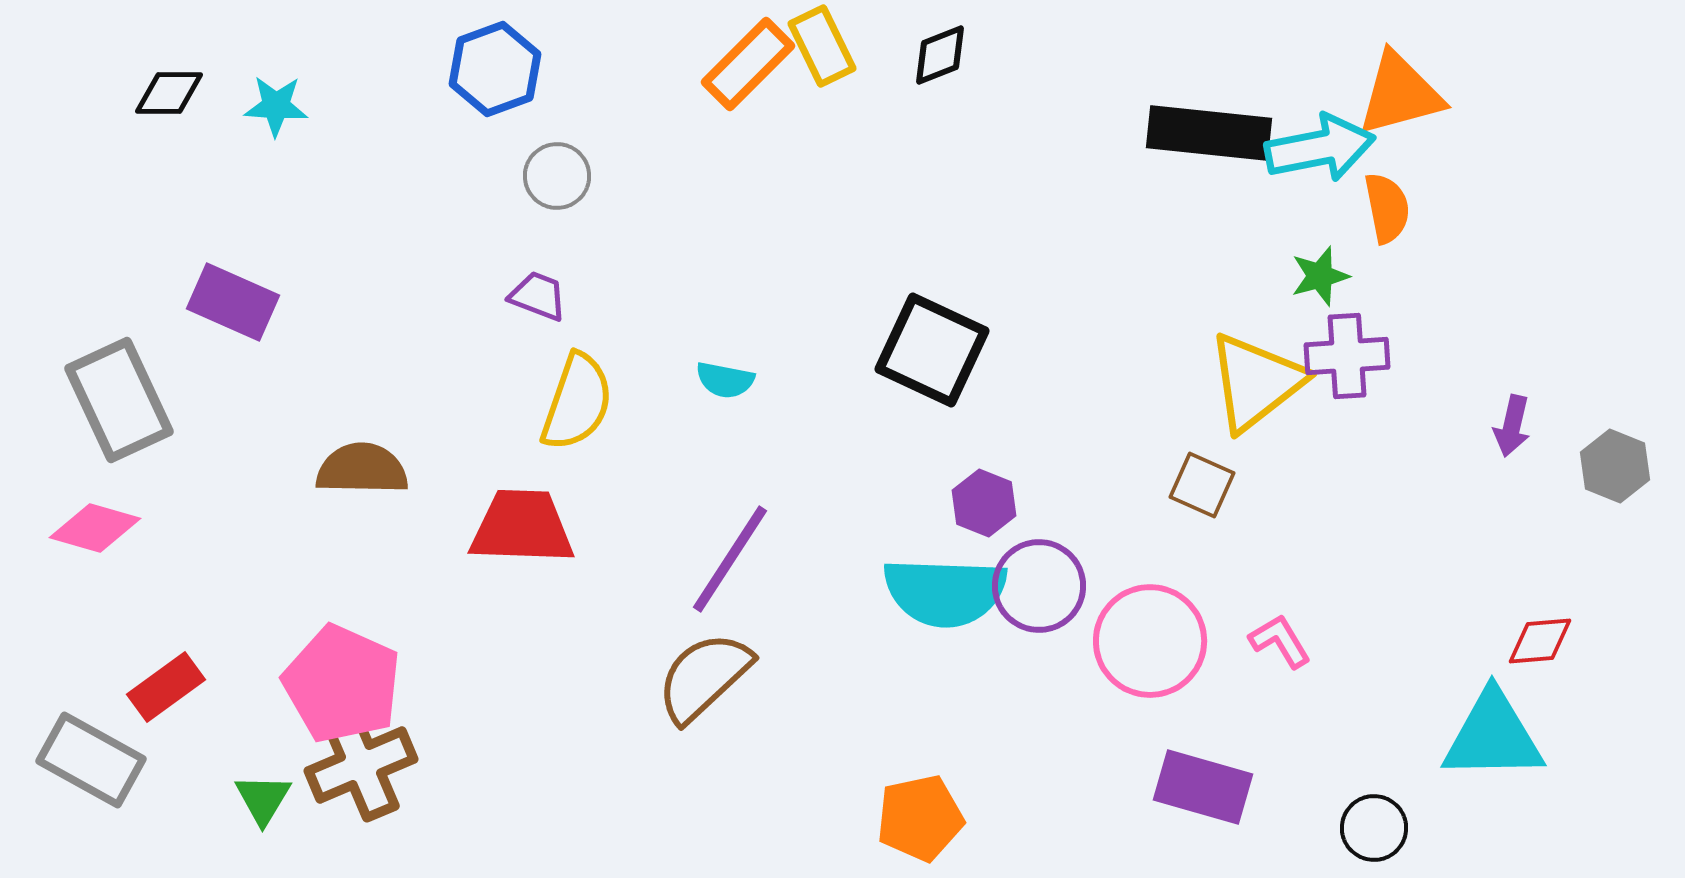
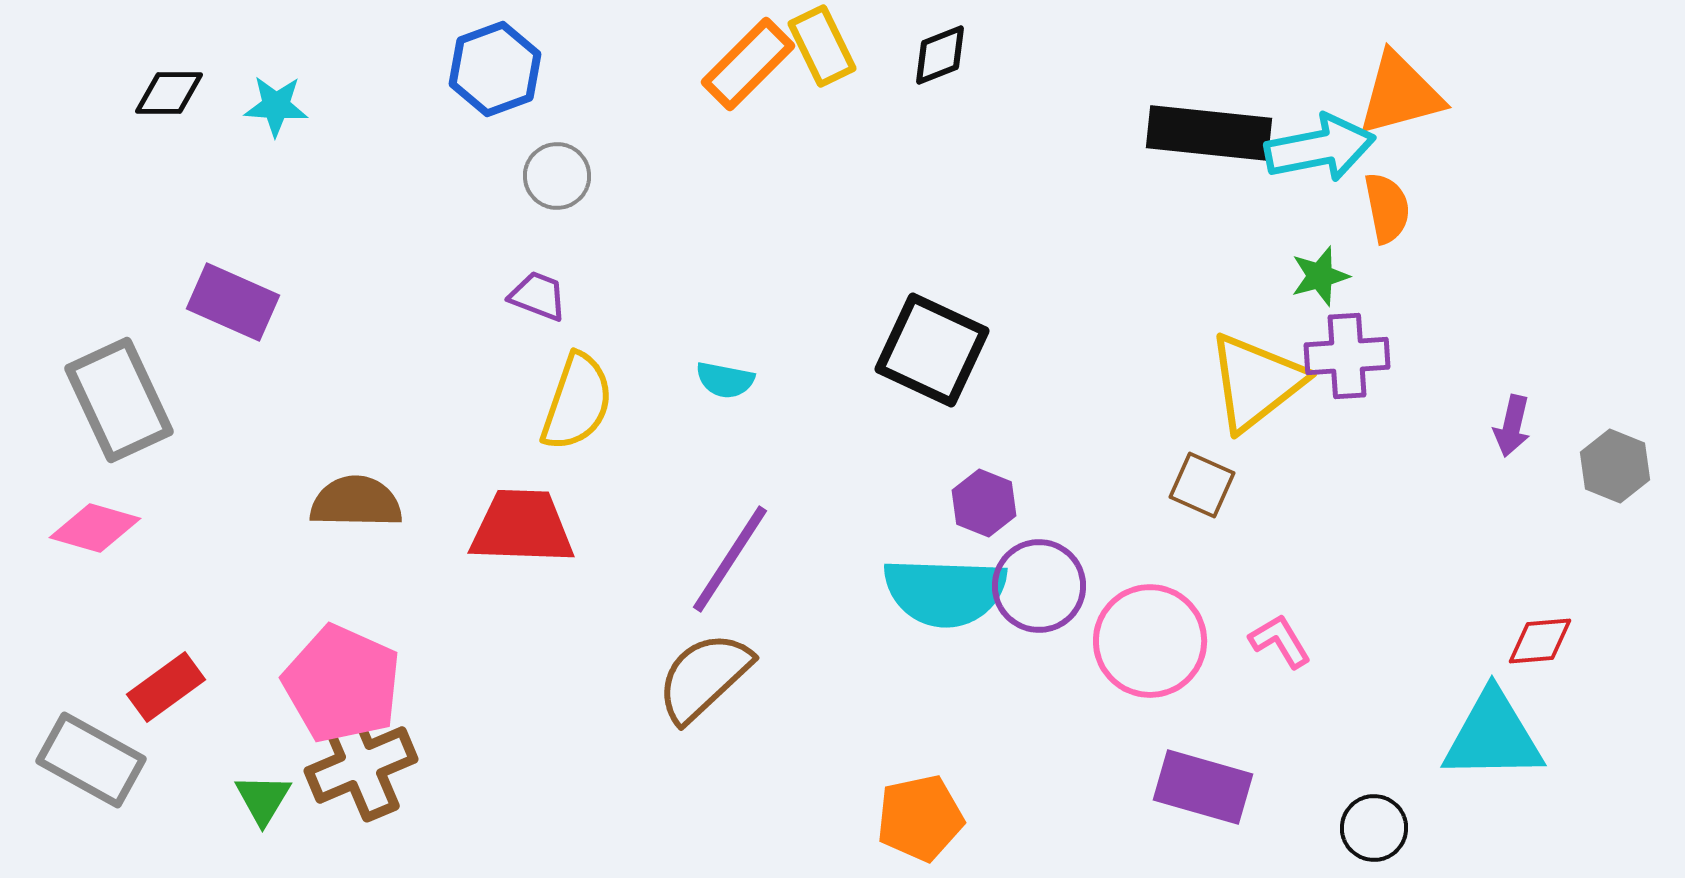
brown semicircle at (362, 469): moved 6 px left, 33 px down
